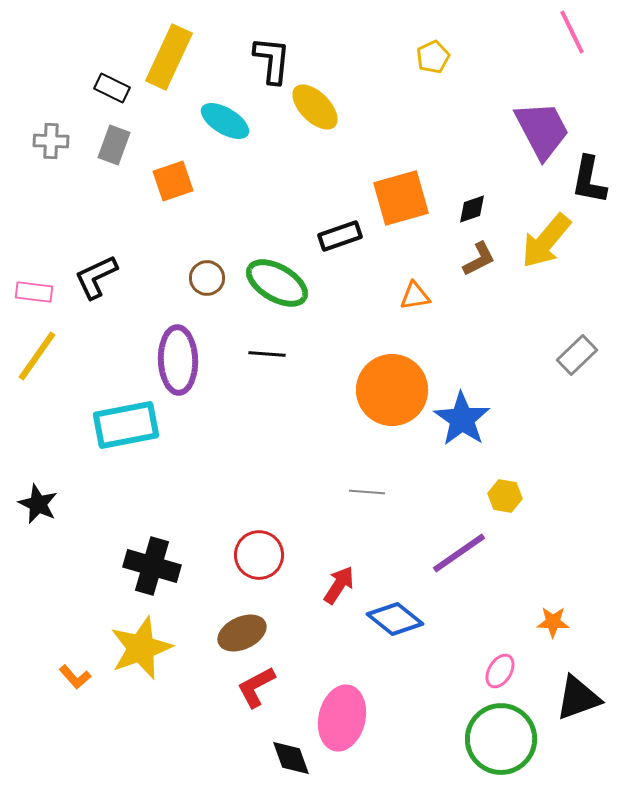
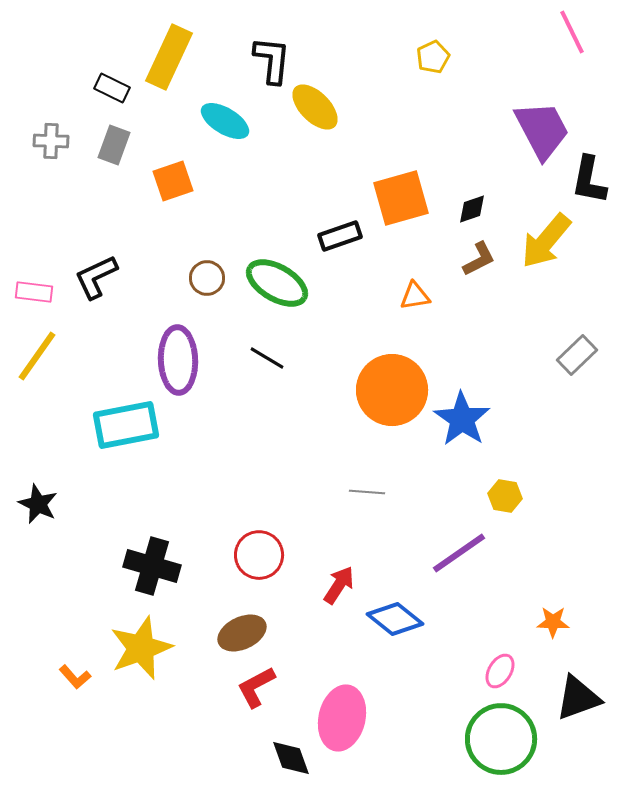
black line at (267, 354): moved 4 px down; rotated 27 degrees clockwise
